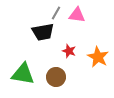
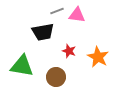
gray line: moved 1 px right, 2 px up; rotated 40 degrees clockwise
green triangle: moved 1 px left, 8 px up
